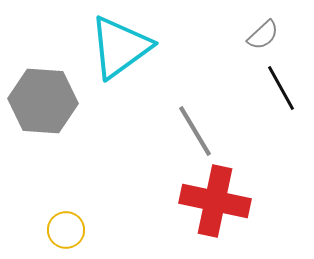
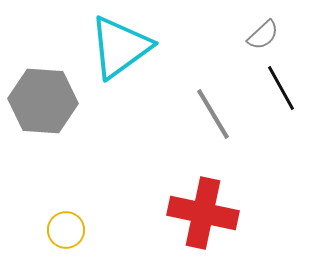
gray line: moved 18 px right, 17 px up
red cross: moved 12 px left, 12 px down
